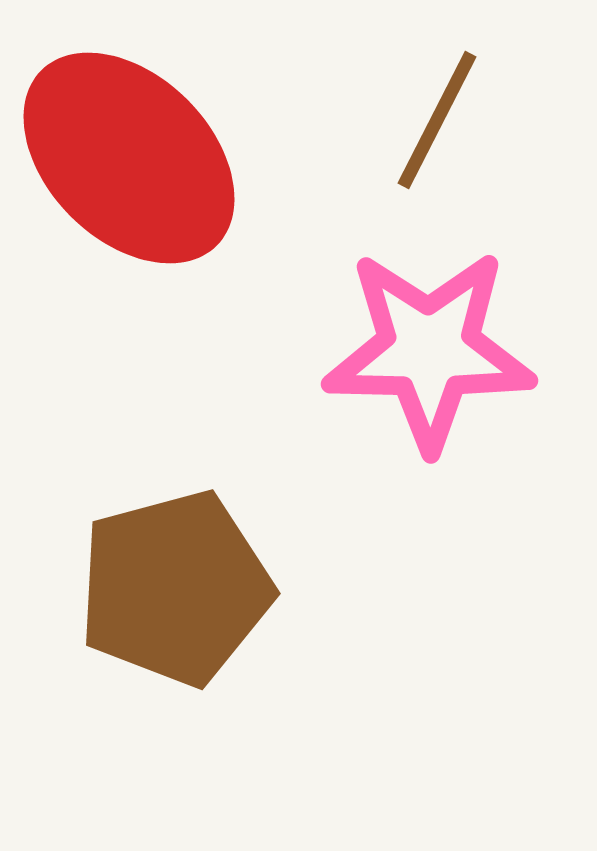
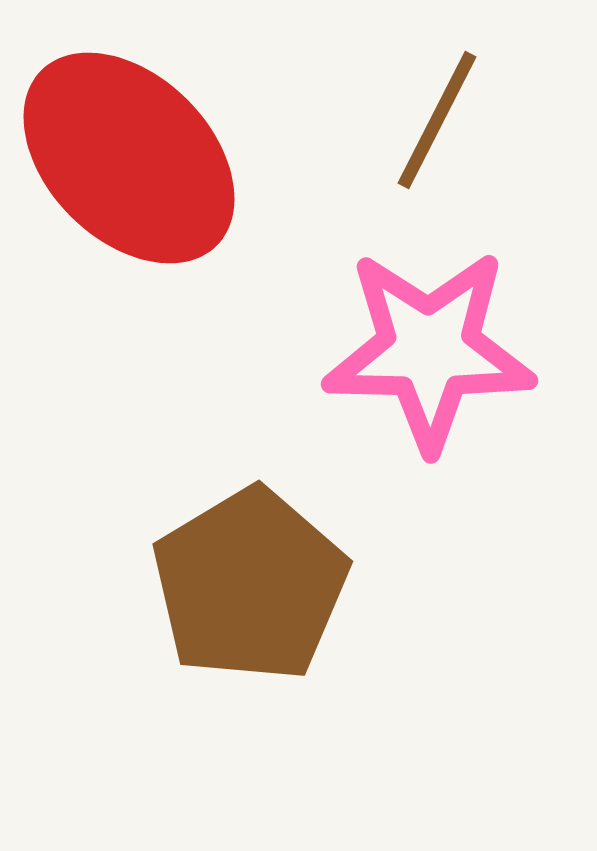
brown pentagon: moved 75 px right, 3 px up; rotated 16 degrees counterclockwise
